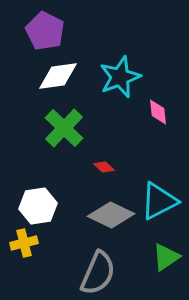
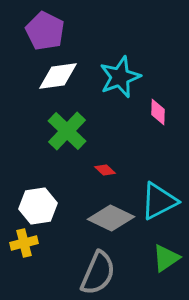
pink diamond: rotated 8 degrees clockwise
green cross: moved 3 px right, 3 px down
red diamond: moved 1 px right, 3 px down
gray diamond: moved 3 px down
green triangle: moved 1 px down
